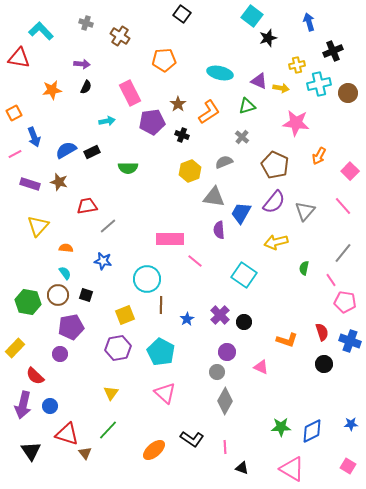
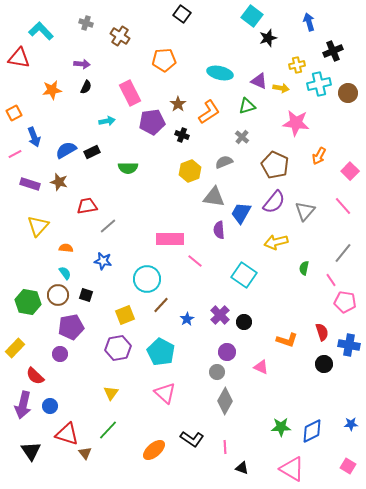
brown line at (161, 305): rotated 42 degrees clockwise
blue cross at (350, 341): moved 1 px left, 4 px down; rotated 10 degrees counterclockwise
